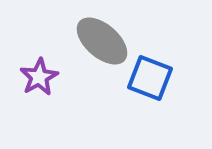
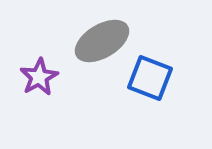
gray ellipse: rotated 72 degrees counterclockwise
